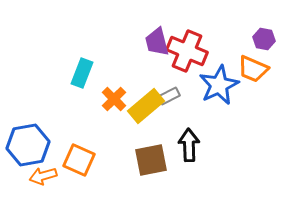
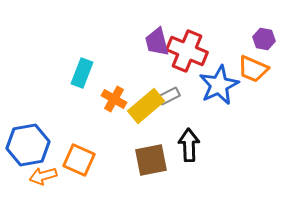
orange cross: rotated 15 degrees counterclockwise
